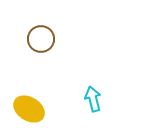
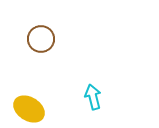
cyan arrow: moved 2 px up
